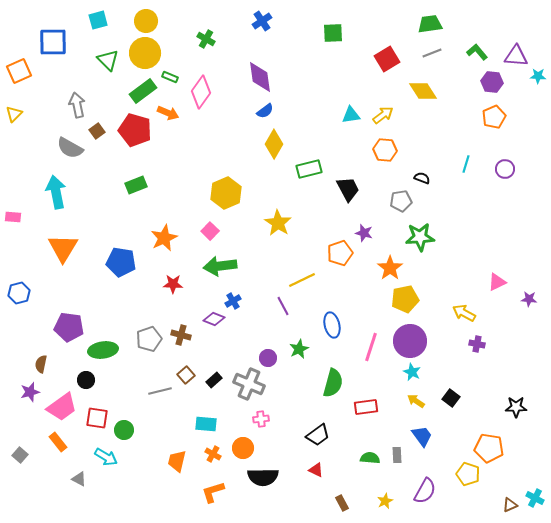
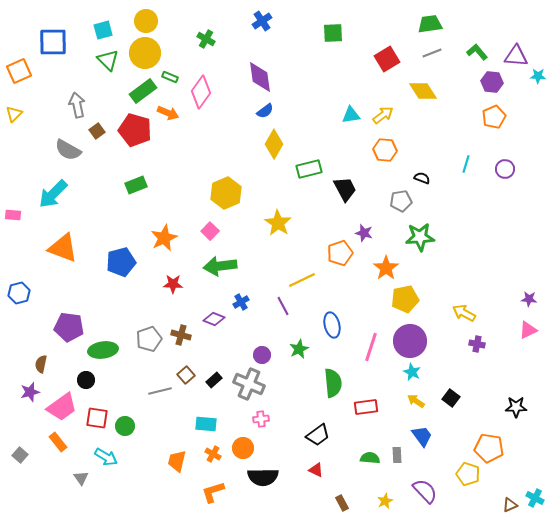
cyan square at (98, 20): moved 5 px right, 10 px down
gray semicircle at (70, 148): moved 2 px left, 2 px down
black trapezoid at (348, 189): moved 3 px left
cyan arrow at (56, 192): moved 3 px left, 2 px down; rotated 124 degrees counterclockwise
pink rectangle at (13, 217): moved 2 px up
orange triangle at (63, 248): rotated 40 degrees counterclockwise
blue pentagon at (121, 262): rotated 24 degrees counterclockwise
orange star at (390, 268): moved 4 px left
pink triangle at (497, 282): moved 31 px right, 48 px down
blue cross at (233, 301): moved 8 px right, 1 px down
purple circle at (268, 358): moved 6 px left, 3 px up
green semicircle at (333, 383): rotated 20 degrees counterclockwise
green circle at (124, 430): moved 1 px right, 4 px up
gray triangle at (79, 479): moved 2 px right, 1 px up; rotated 28 degrees clockwise
purple semicircle at (425, 491): rotated 72 degrees counterclockwise
